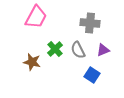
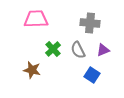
pink trapezoid: moved 2 px down; rotated 120 degrees counterclockwise
green cross: moved 2 px left
brown star: moved 8 px down
